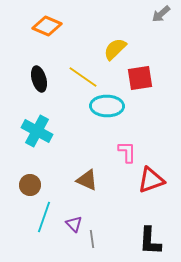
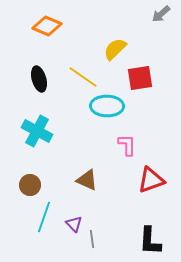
pink L-shape: moved 7 px up
